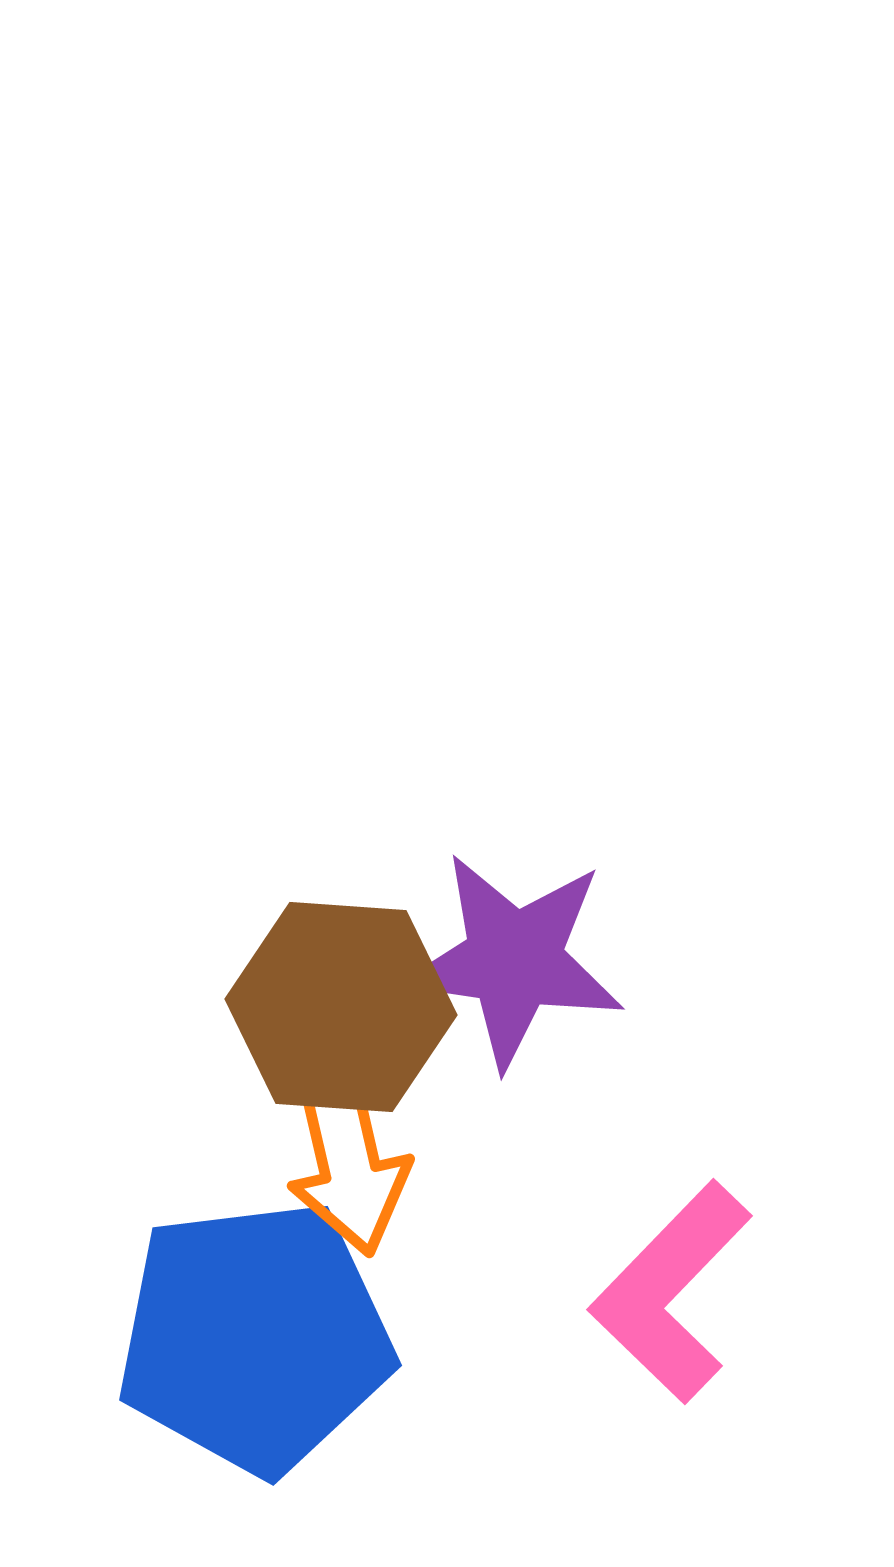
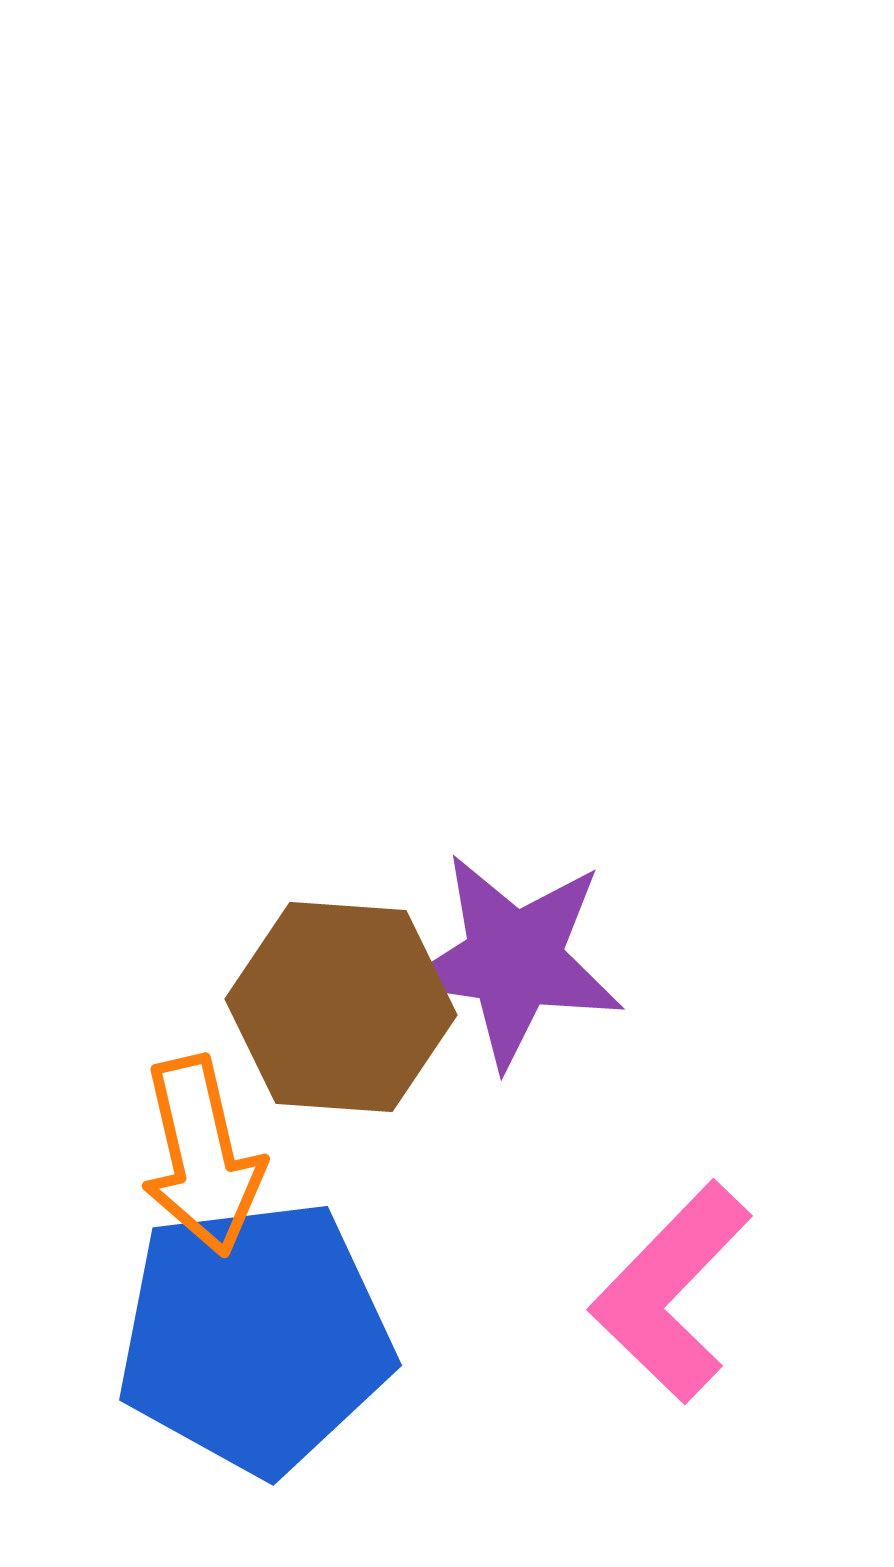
orange arrow: moved 145 px left
